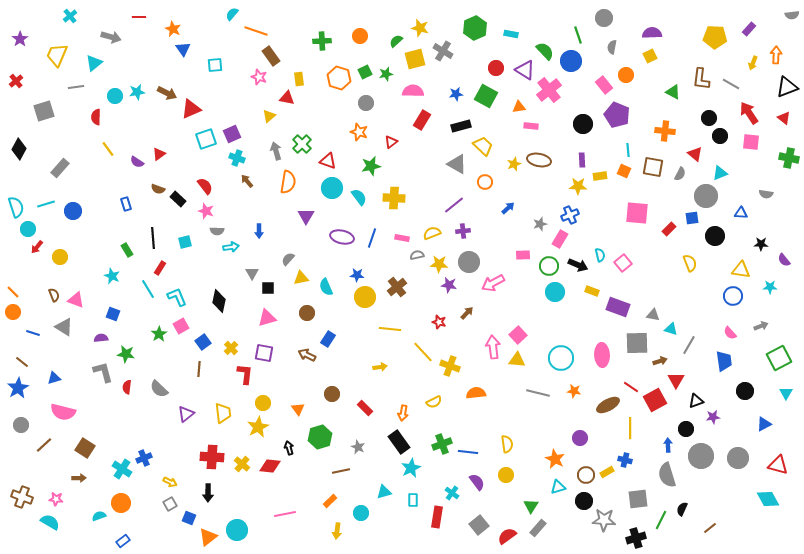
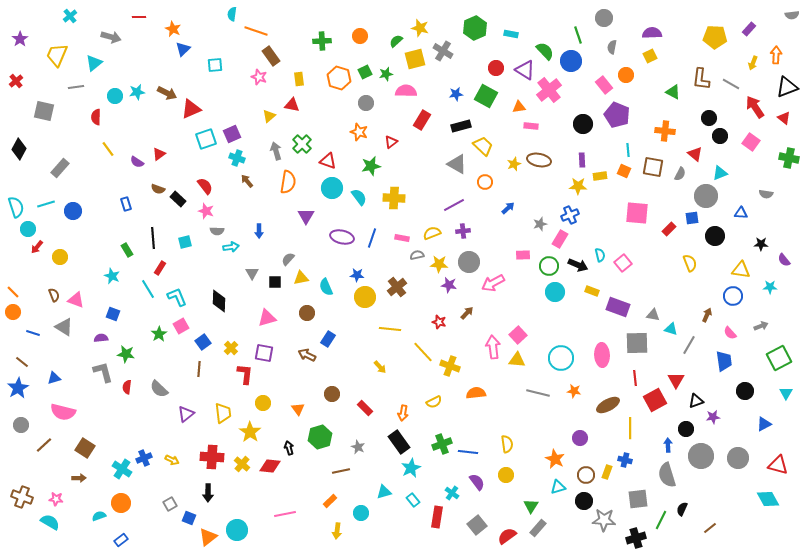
cyan semicircle at (232, 14): rotated 32 degrees counterclockwise
blue triangle at (183, 49): rotated 21 degrees clockwise
pink semicircle at (413, 91): moved 7 px left
red triangle at (287, 98): moved 5 px right, 7 px down
gray square at (44, 111): rotated 30 degrees clockwise
red arrow at (749, 113): moved 6 px right, 6 px up
pink square at (751, 142): rotated 30 degrees clockwise
purple line at (454, 205): rotated 10 degrees clockwise
black square at (268, 288): moved 7 px right, 6 px up
black diamond at (219, 301): rotated 10 degrees counterclockwise
brown arrow at (660, 361): moved 47 px right, 46 px up; rotated 48 degrees counterclockwise
yellow arrow at (380, 367): rotated 56 degrees clockwise
red line at (631, 387): moved 4 px right, 9 px up; rotated 49 degrees clockwise
yellow star at (258, 427): moved 8 px left, 5 px down; rotated 10 degrees counterclockwise
yellow rectangle at (607, 472): rotated 40 degrees counterclockwise
yellow arrow at (170, 482): moved 2 px right, 22 px up
cyan rectangle at (413, 500): rotated 40 degrees counterclockwise
gray square at (479, 525): moved 2 px left
blue rectangle at (123, 541): moved 2 px left, 1 px up
